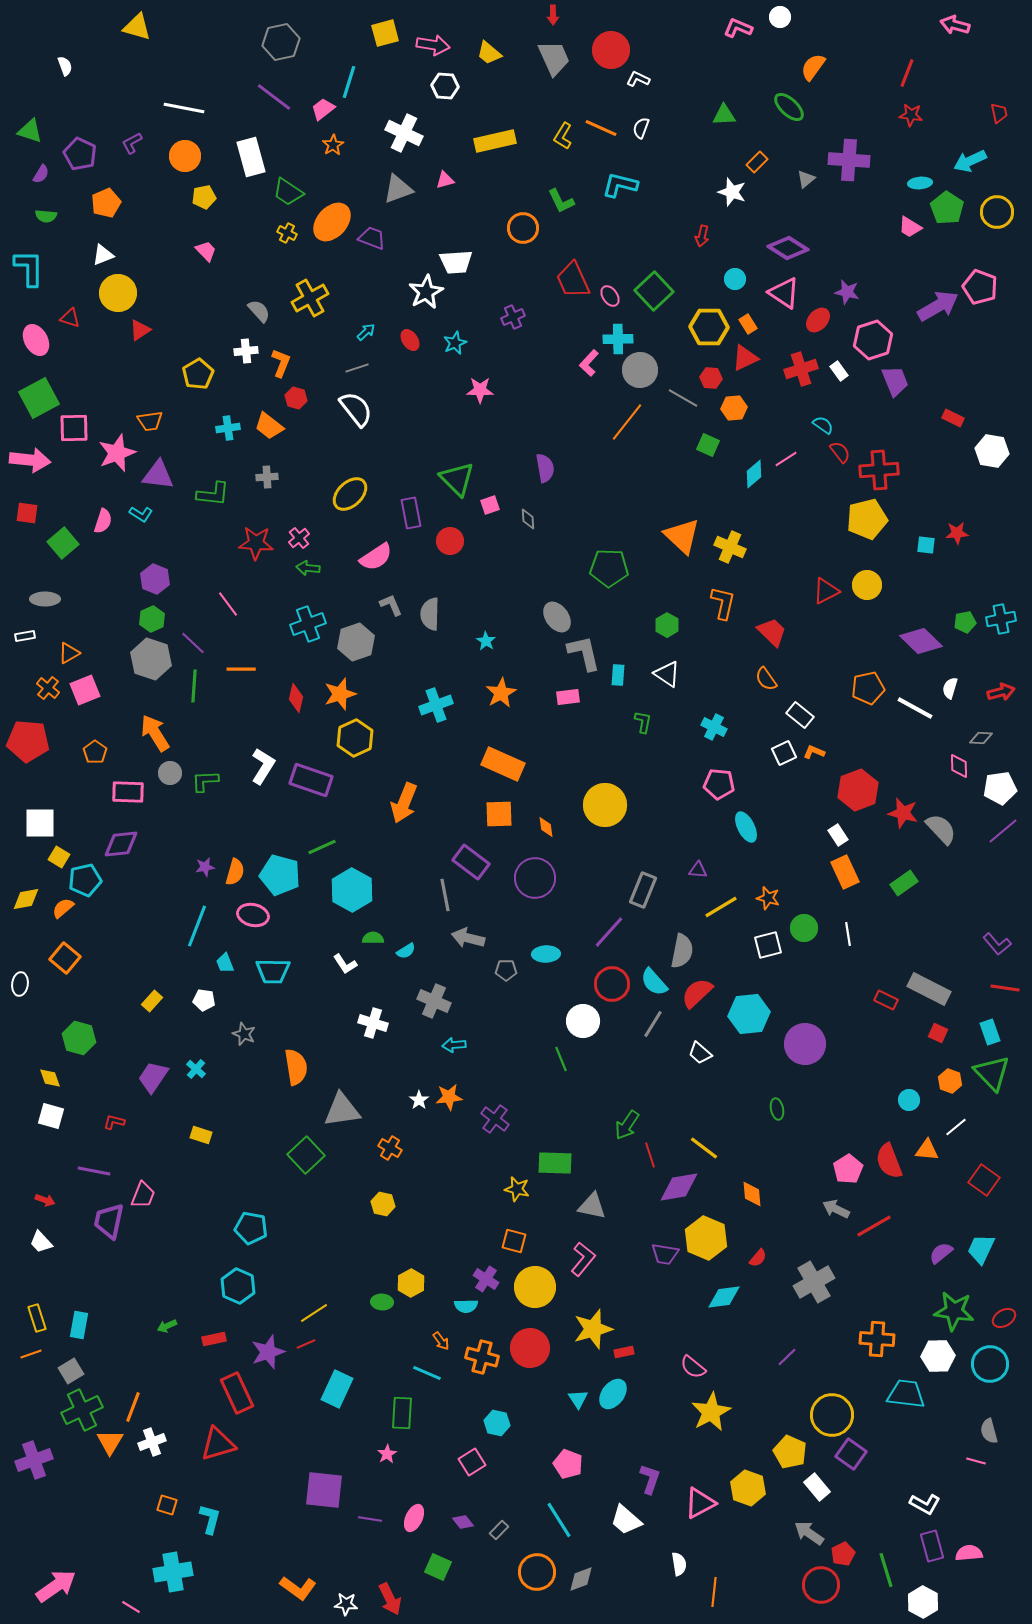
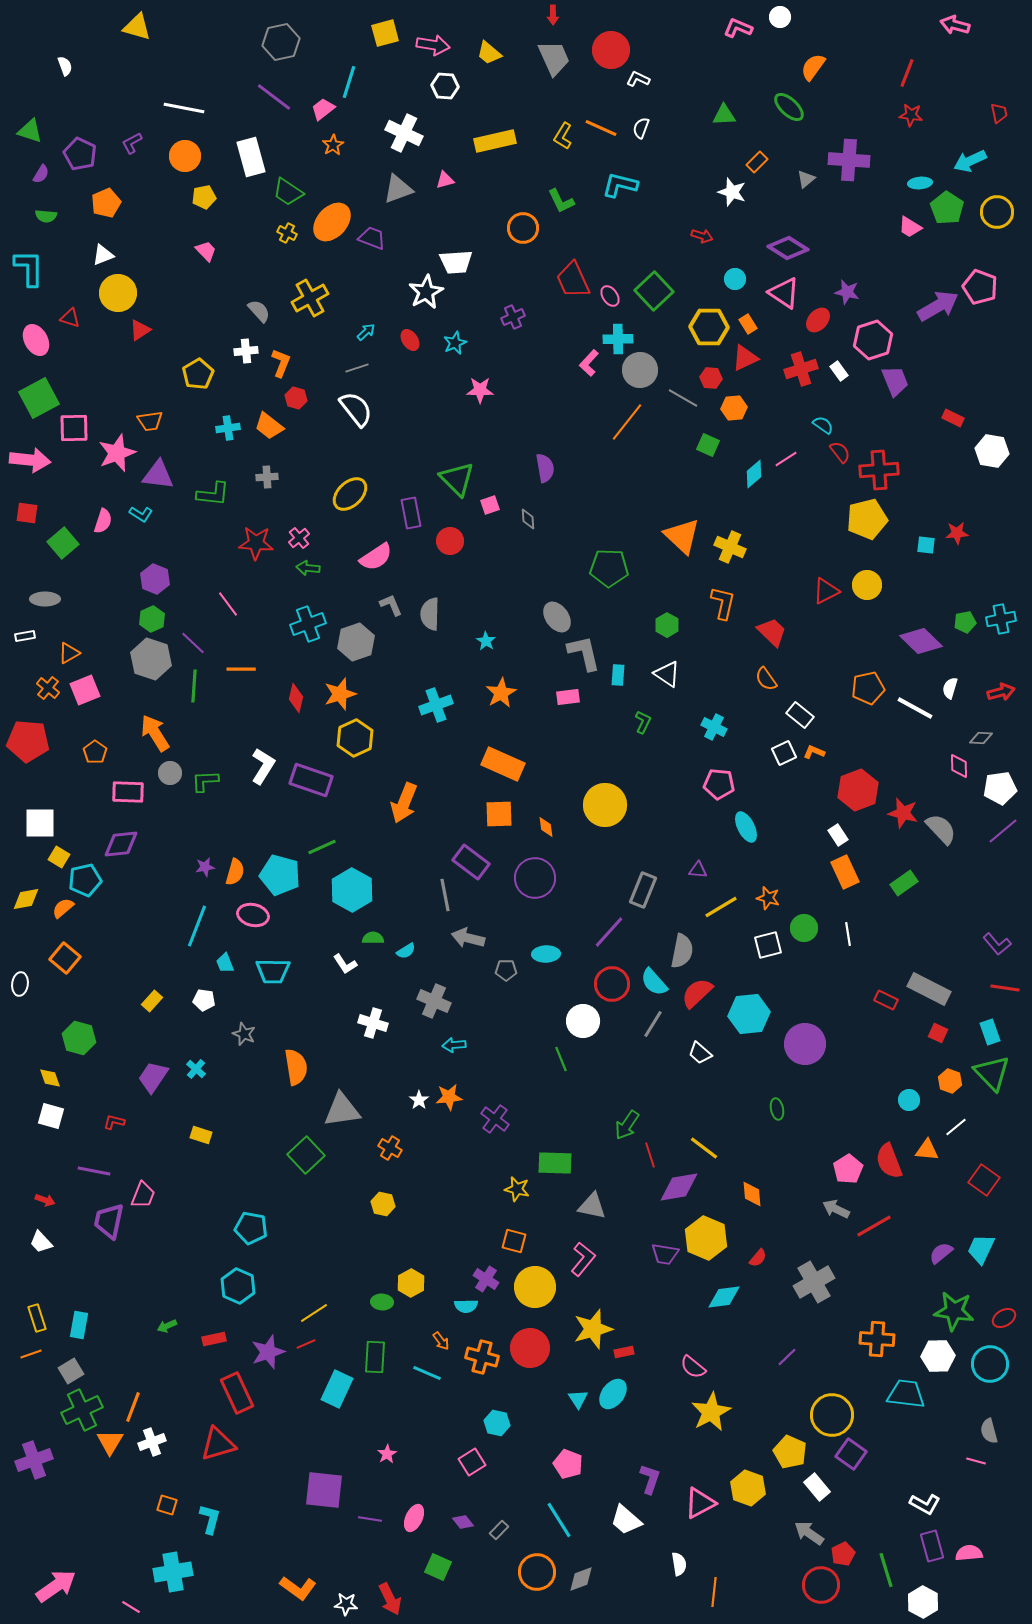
red arrow at (702, 236): rotated 85 degrees counterclockwise
green L-shape at (643, 722): rotated 15 degrees clockwise
green rectangle at (402, 1413): moved 27 px left, 56 px up
